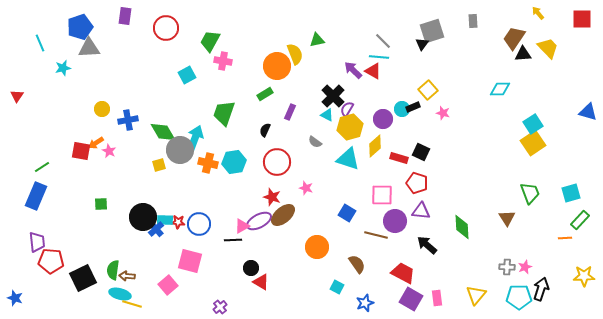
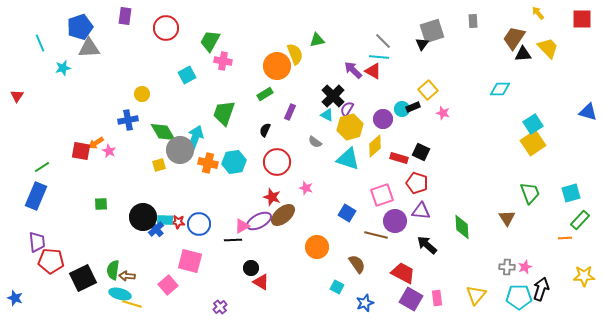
yellow circle at (102, 109): moved 40 px right, 15 px up
pink square at (382, 195): rotated 20 degrees counterclockwise
